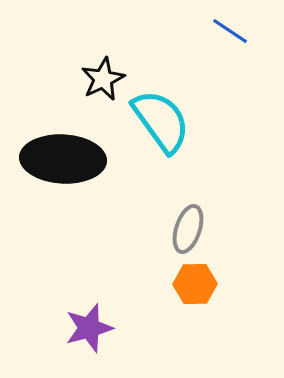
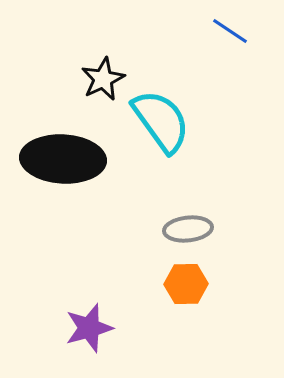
gray ellipse: rotated 66 degrees clockwise
orange hexagon: moved 9 px left
